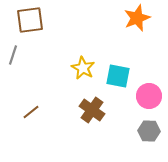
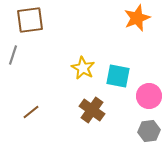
gray hexagon: rotated 10 degrees counterclockwise
